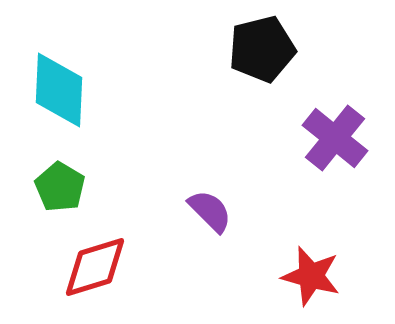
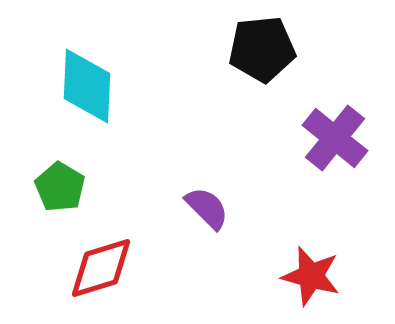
black pentagon: rotated 8 degrees clockwise
cyan diamond: moved 28 px right, 4 px up
purple semicircle: moved 3 px left, 3 px up
red diamond: moved 6 px right, 1 px down
